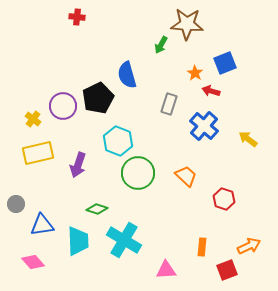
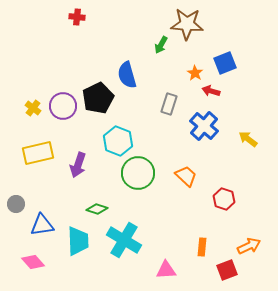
yellow cross: moved 11 px up
